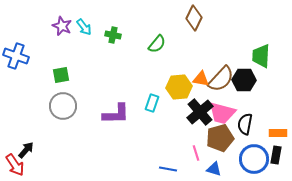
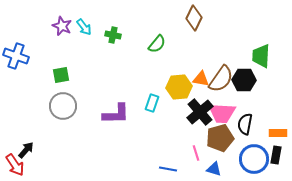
brown semicircle: rotated 8 degrees counterclockwise
pink trapezoid: rotated 12 degrees counterclockwise
